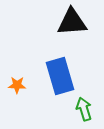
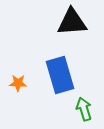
blue rectangle: moved 1 px up
orange star: moved 1 px right, 2 px up
